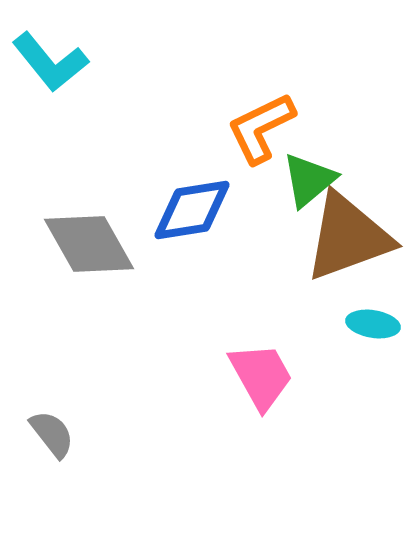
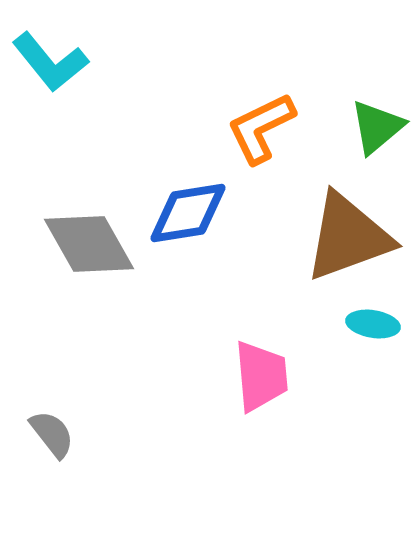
green triangle: moved 68 px right, 53 px up
blue diamond: moved 4 px left, 3 px down
pink trapezoid: rotated 24 degrees clockwise
